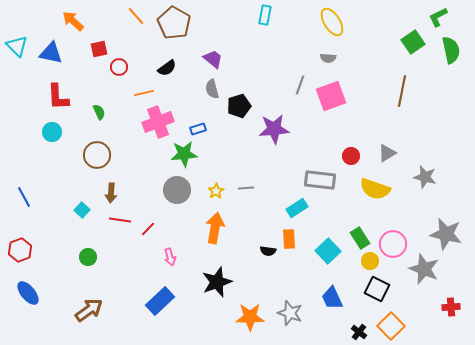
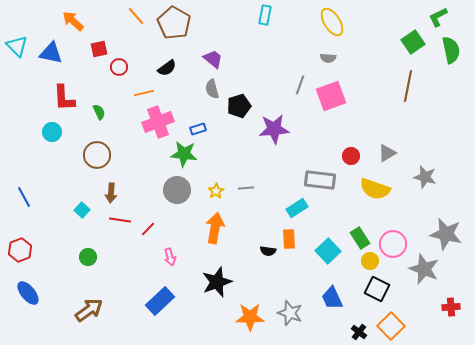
brown line at (402, 91): moved 6 px right, 5 px up
red L-shape at (58, 97): moved 6 px right, 1 px down
green star at (184, 154): rotated 12 degrees clockwise
